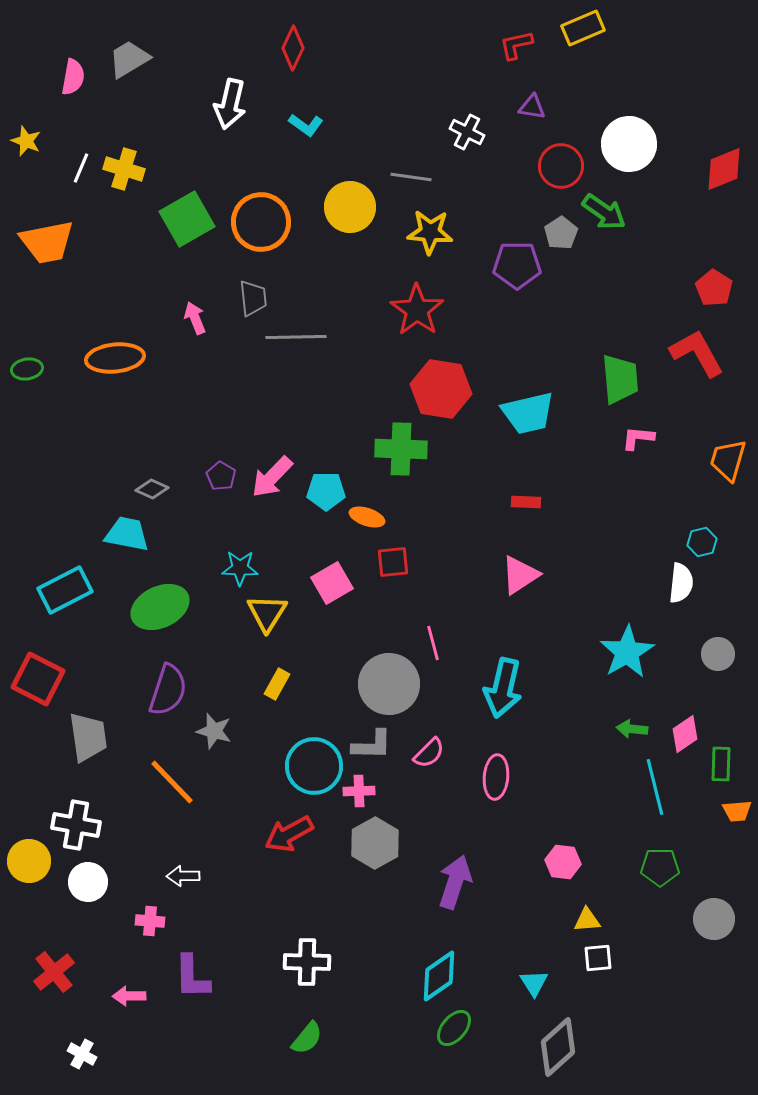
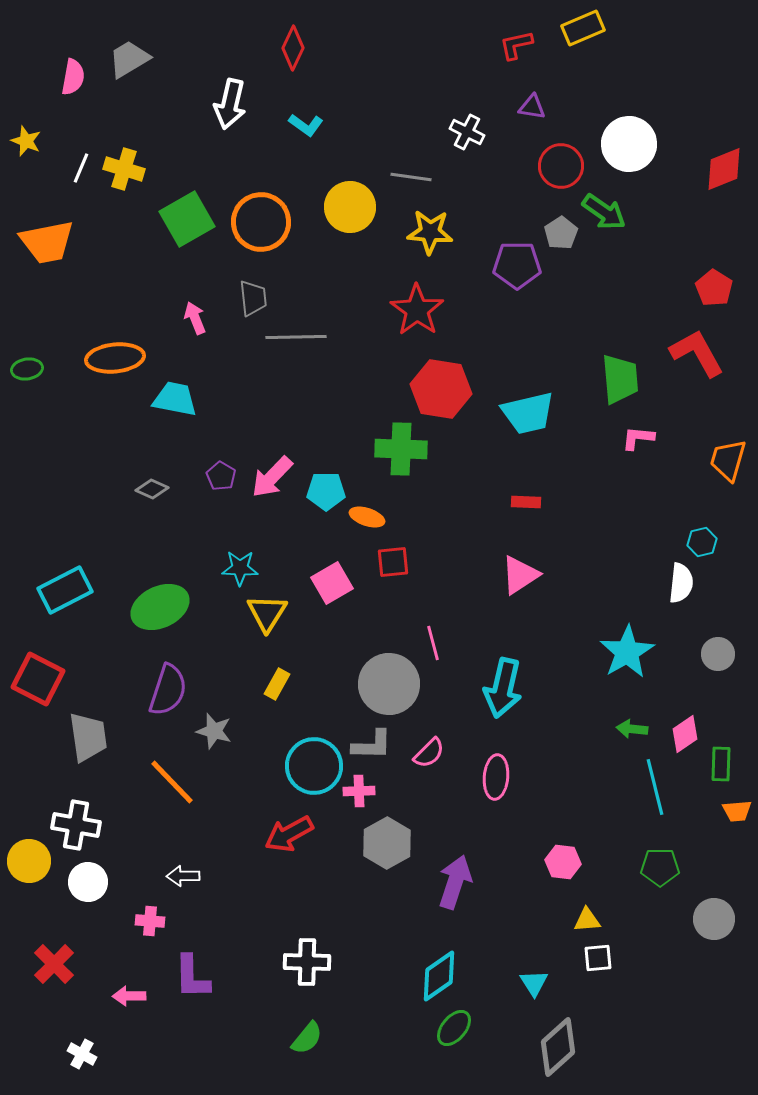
cyan trapezoid at (127, 534): moved 48 px right, 135 px up
gray hexagon at (375, 843): moved 12 px right
red cross at (54, 972): moved 8 px up; rotated 6 degrees counterclockwise
